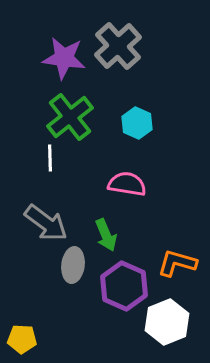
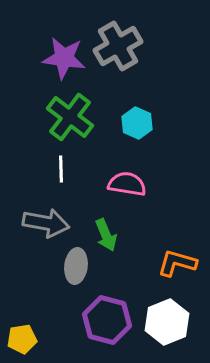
gray cross: rotated 12 degrees clockwise
green cross: rotated 15 degrees counterclockwise
white line: moved 11 px right, 11 px down
gray arrow: rotated 27 degrees counterclockwise
gray ellipse: moved 3 px right, 1 px down
purple hexagon: moved 17 px left, 34 px down; rotated 9 degrees counterclockwise
yellow pentagon: rotated 12 degrees counterclockwise
